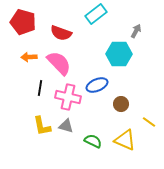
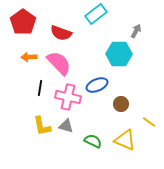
red pentagon: rotated 20 degrees clockwise
